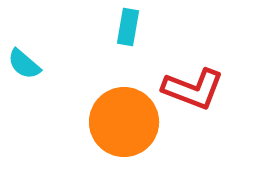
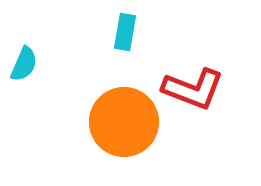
cyan rectangle: moved 3 px left, 5 px down
cyan semicircle: rotated 108 degrees counterclockwise
